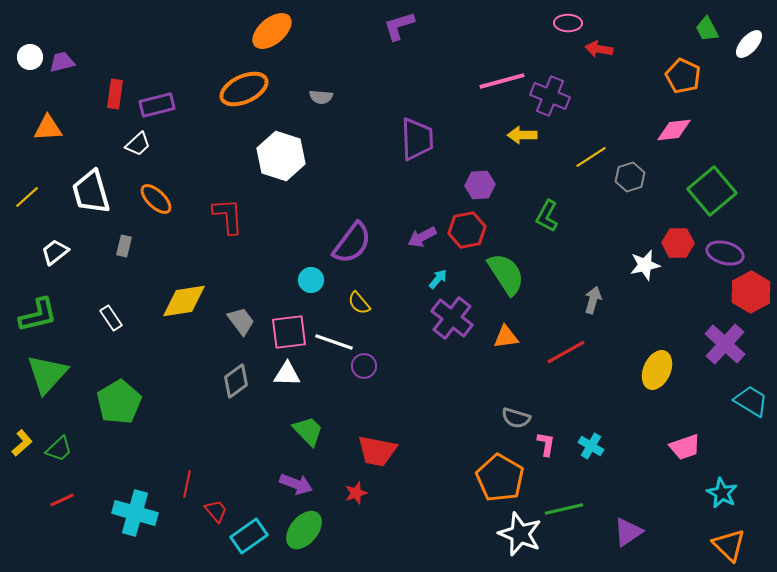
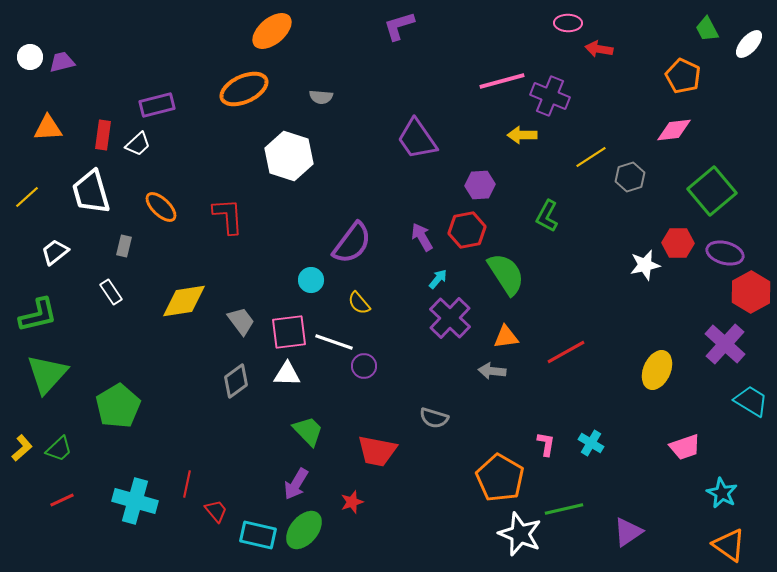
red rectangle at (115, 94): moved 12 px left, 41 px down
purple trapezoid at (417, 139): rotated 147 degrees clockwise
white hexagon at (281, 156): moved 8 px right
orange ellipse at (156, 199): moved 5 px right, 8 px down
purple arrow at (422, 237): rotated 88 degrees clockwise
gray arrow at (593, 300): moved 101 px left, 71 px down; rotated 100 degrees counterclockwise
white rectangle at (111, 318): moved 26 px up
purple cross at (452, 318): moved 2 px left; rotated 6 degrees clockwise
green pentagon at (119, 402): moved 1 px left, 4 px down
gray semicircle at (516, 418): moved 82 px left
yellow L-shape at (22, 443): moved 5 px down
cyan cross at (591, 446): moved 3 px up
purple arrow at (296, 484): rotated 100 degrees clockwise
red star at (356, 493): moved 4 px left, 9 px down
cyan cross at (135, 513): moved 12 px up
cyan rectangle at (249, 536): moved 9 px right, 1 px up; rotated 48 degrees clockwise
orange triangle at (729, 545): rotated 9 degrees counterclockwise
